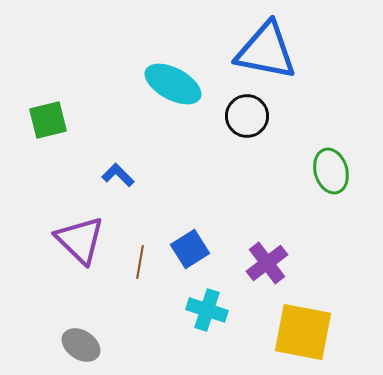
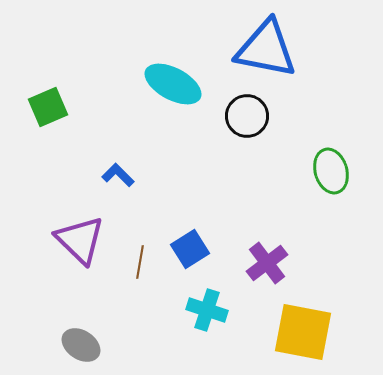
blue triangle: moved 2 px up
green square: moved 13 px up; rotated 9 degrees counterclockwise
